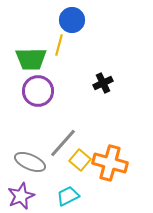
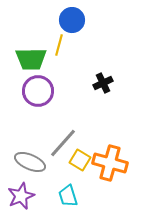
yellow square: rotated 10 degrees counterclockwise
cyan trapezoid: rotated 80 degrees counterclockwise
